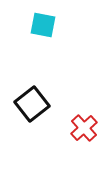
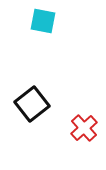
cyan square: moved 4 px up
